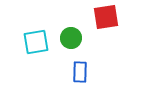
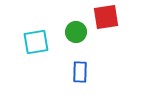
green circle: moved 5 px right, 6 px up
